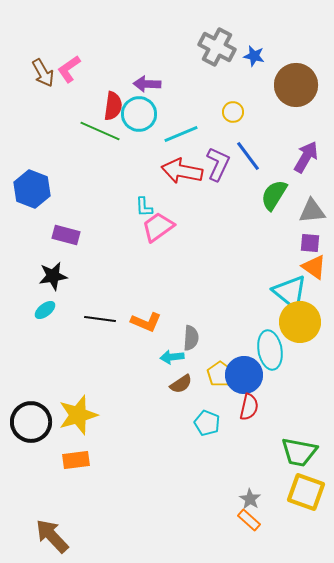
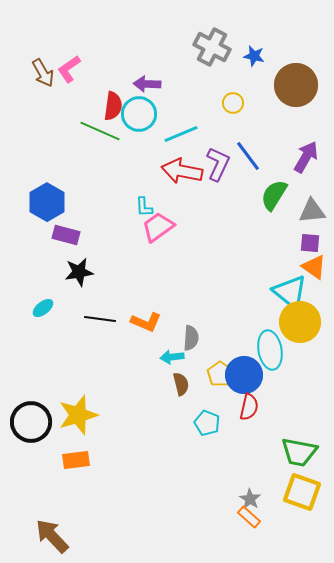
gray cross at (217, 47): moved 5 px left
yellow circle at (233, 112): moved 9 px up
blue hexagon at (32, 189): moved 15 px right, 13 px down; rotated 9 degrees clockwise
black star at (53, 276): moved 26 px right, 4 px up
cyan ellipse at (45, 310): moved 2 px left, 2 px up
brown semicircle at (181, 384): rotated 70 degrees counterclockwise
yellow square at (306, 492): moved 4 px left
orange rectangle at (249, 520): moved 3 px up
